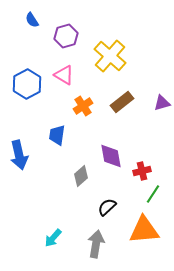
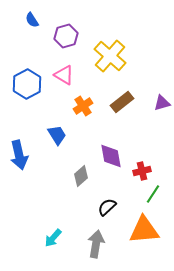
blue trapezoid: rotated 140 degrees clockwise
